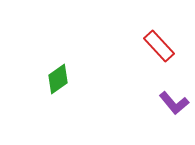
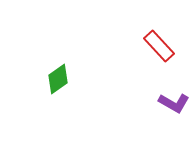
purple L-shape: rotated 20 degrees counterclockwise
